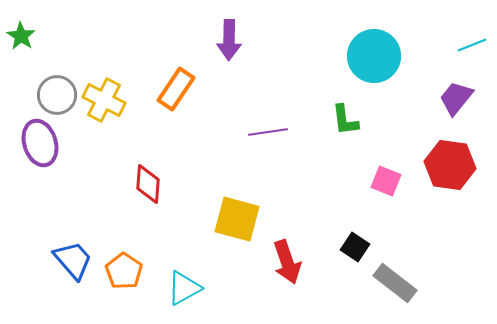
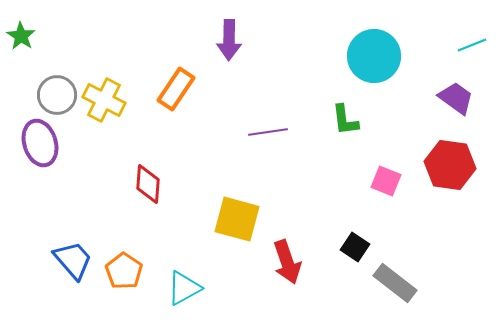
purple trapezoid: rotated 87 degrees clockwise
